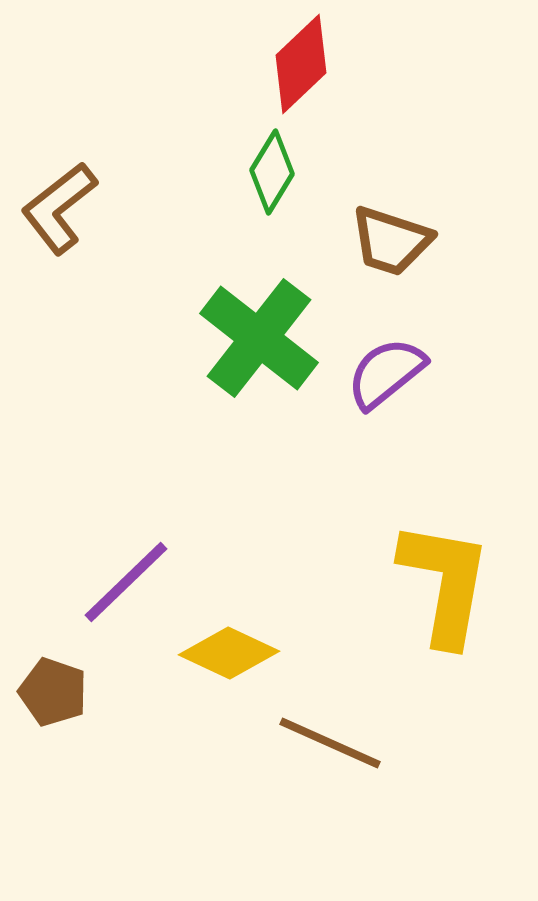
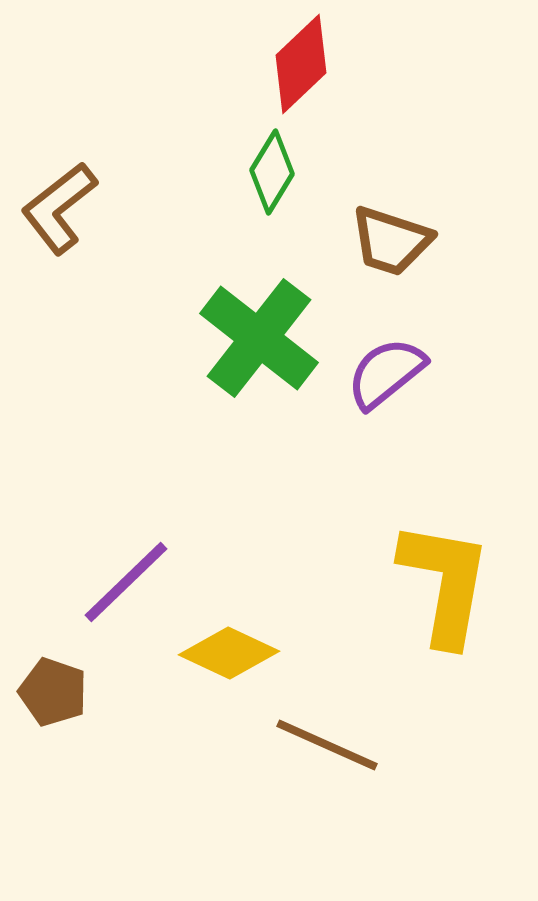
brown line: moved 3 px left, 2 px down
